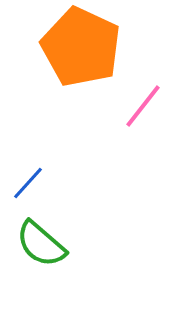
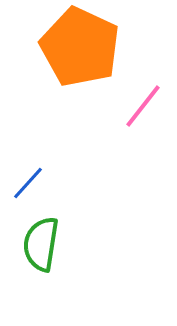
orange pentagon: moved 1 px left
green semicircle: rotated 58 degrees clockwise
